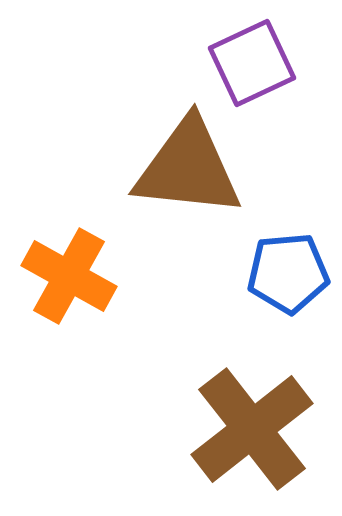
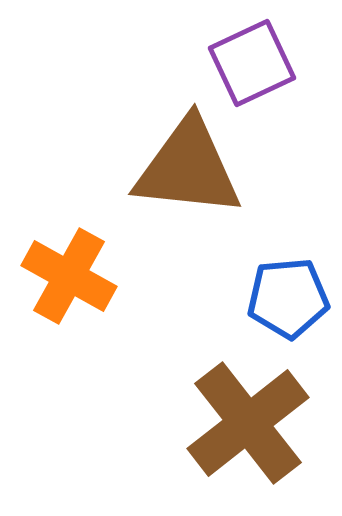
blue pentagon: moved 25 px down
brown cross: moved 4 px left, 6 px up
